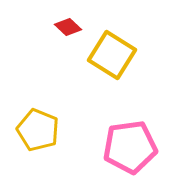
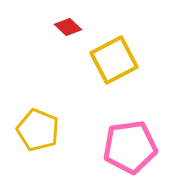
yellow square: moved 2 px right, 5 px down; rotated 30 degrees clockwise
